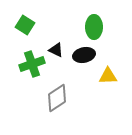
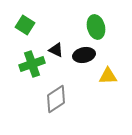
green ellipse: moved 2 px right; rotated 15 degrees counterclockwise
gray diamond: moved 1 px left, 1 px down
